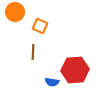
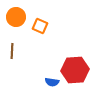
orange circle: moved 1 px right, 5 px down
brown line: moved 21 px left, 1 px up
